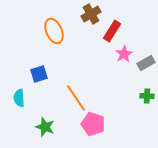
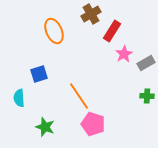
orange line: moved 3 px right, 2 px up
